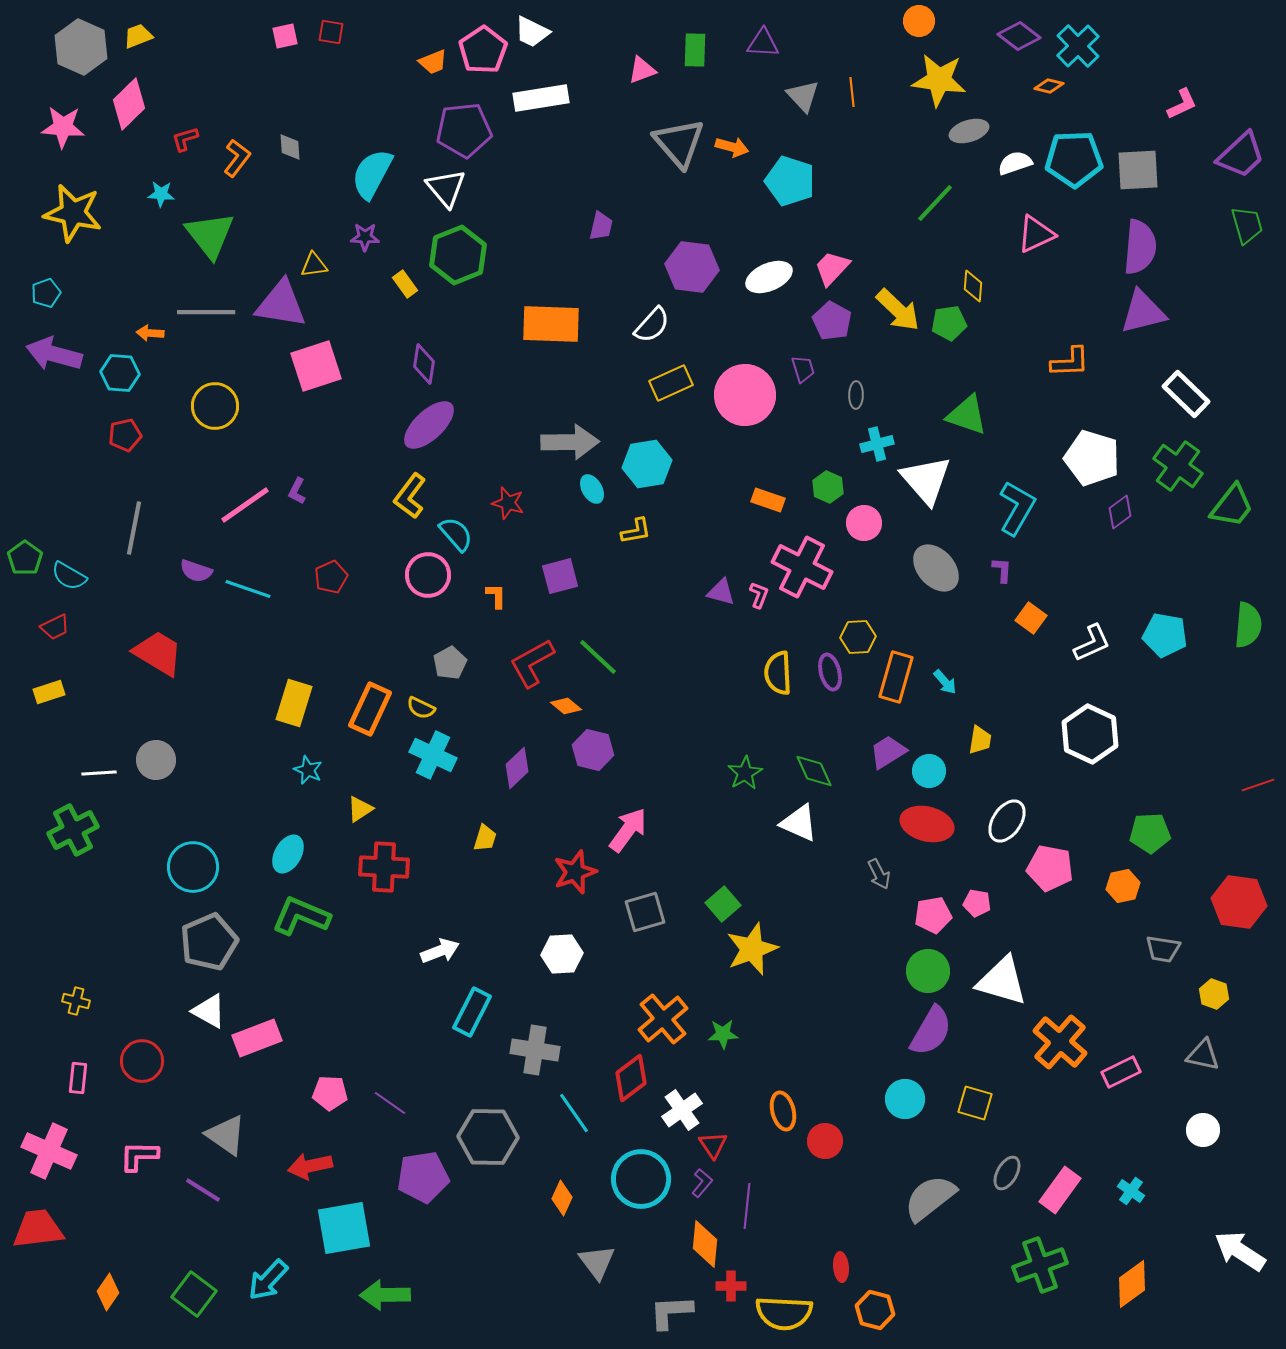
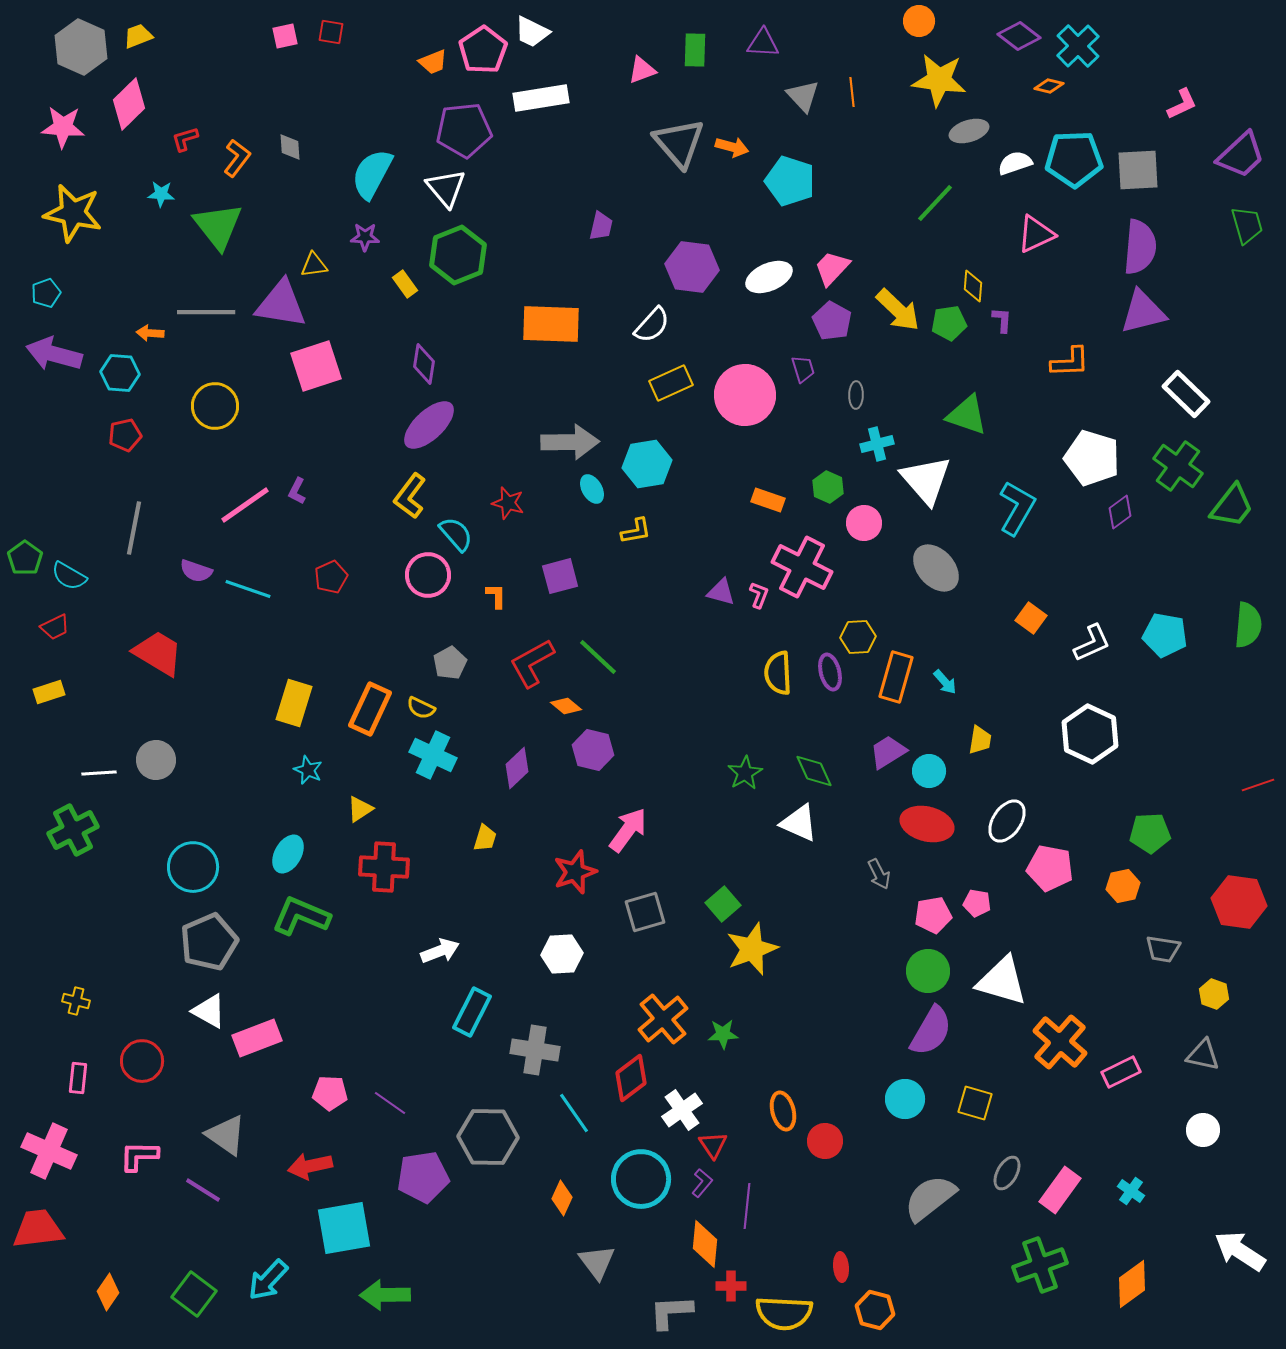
green triangle at (210, 235): moved 8 px right, 9 px up
purple L-shape at (1002, 570): moved 250 px up
